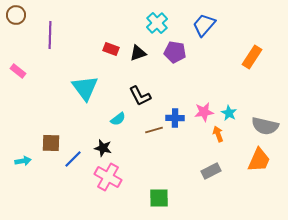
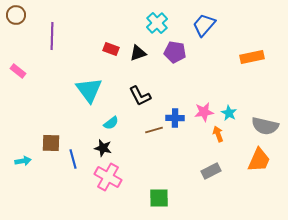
purple line: moved 2 px right, 1 px down
orange rectangle: rotated 45 degrees clockwise
cyan triangle: moved 4 px right, 2 px down
cyan semicircle: moved 7 px left, 4 px down
blue line: rotated 60 degrees counterclockwise
